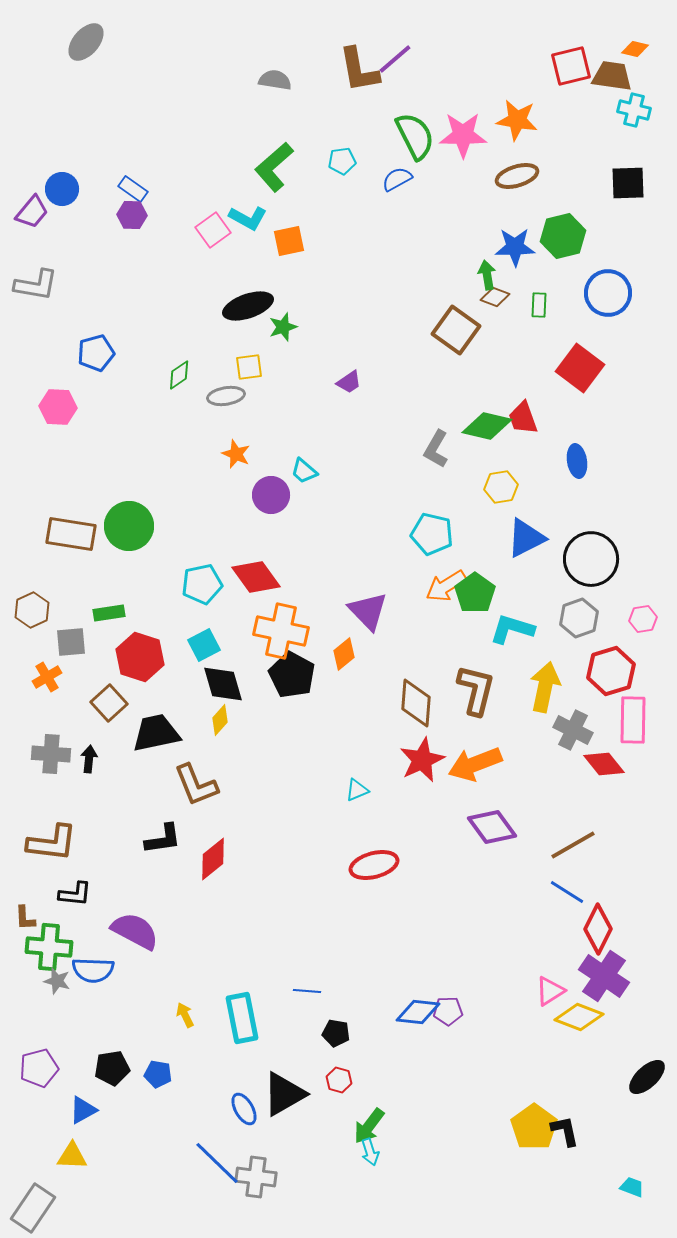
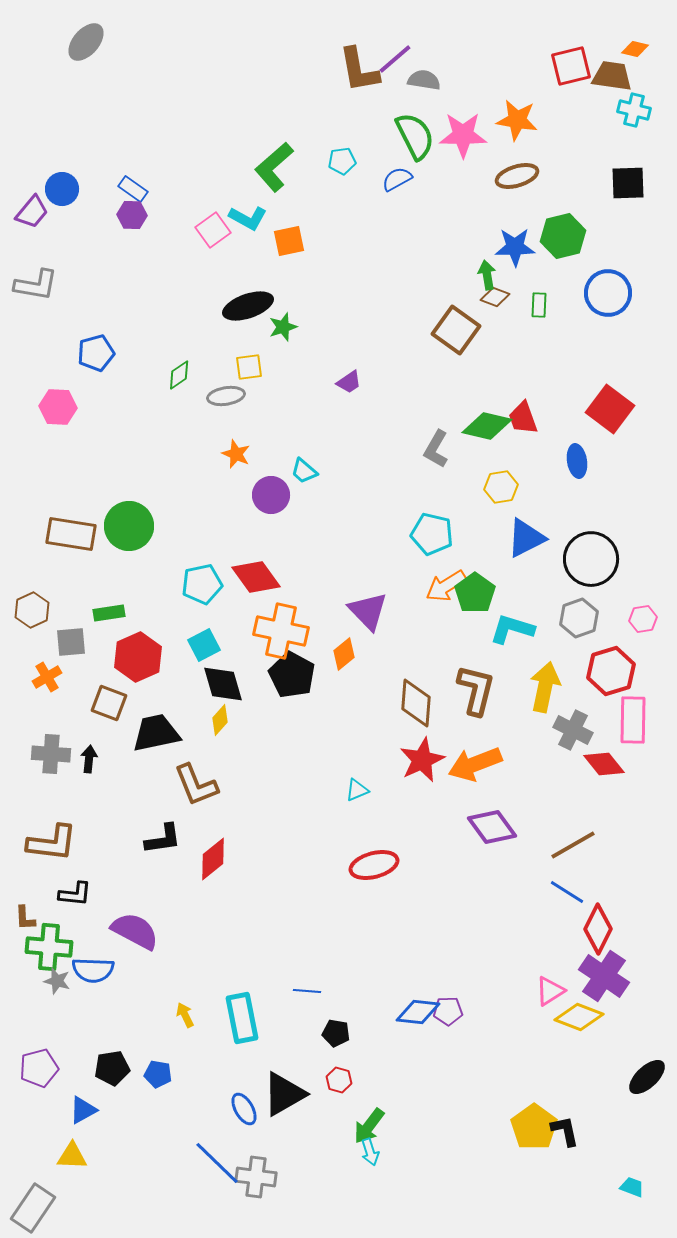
gray semicircle at (275, 80): moved 149 px right
red square at (580, 368): moved 30 px right, 41 px down
red hexagon at (140, 657): moved 2 px left; rotated 18 degrees clockwise
brown square at (109, 703): rotated 27 degrees counterclockwise
